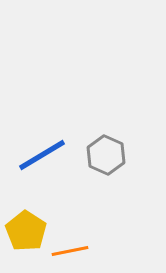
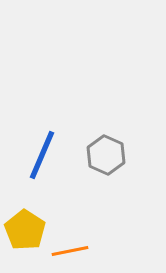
blue line: rotated 36 degrees counterclockwise
yellow pentagon: moved 1 px left, 1 px up
